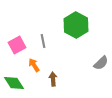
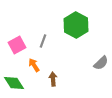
gray line: rotated 32 degrees clockwise
